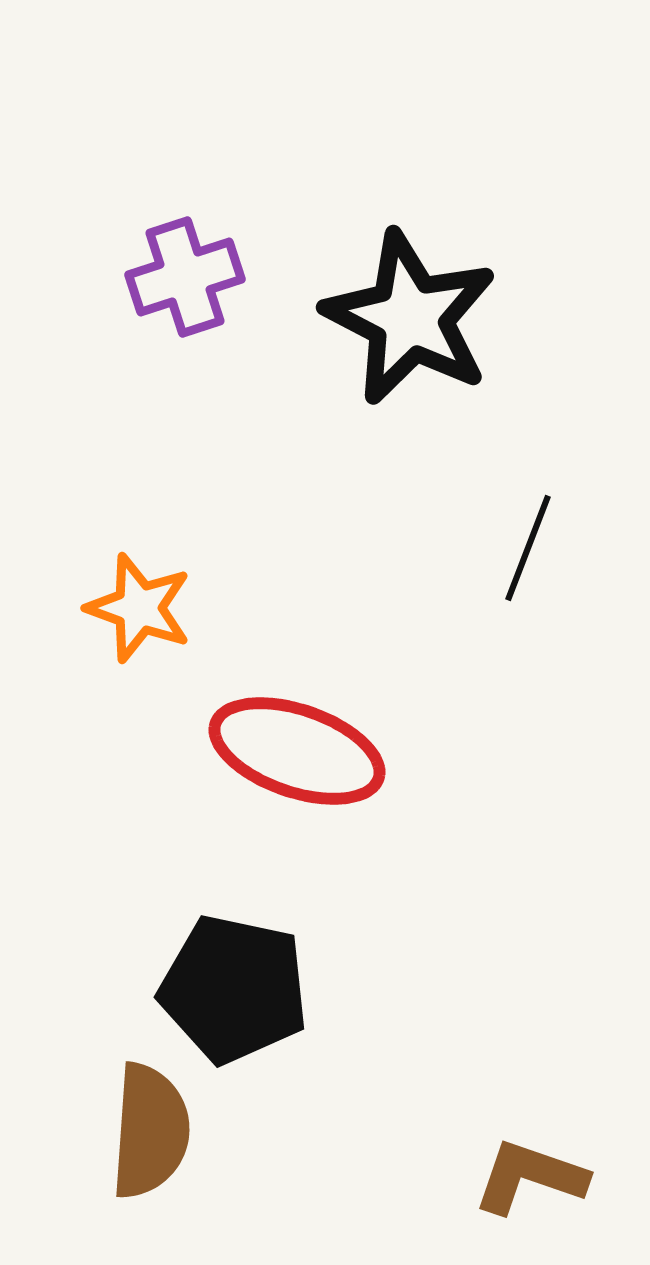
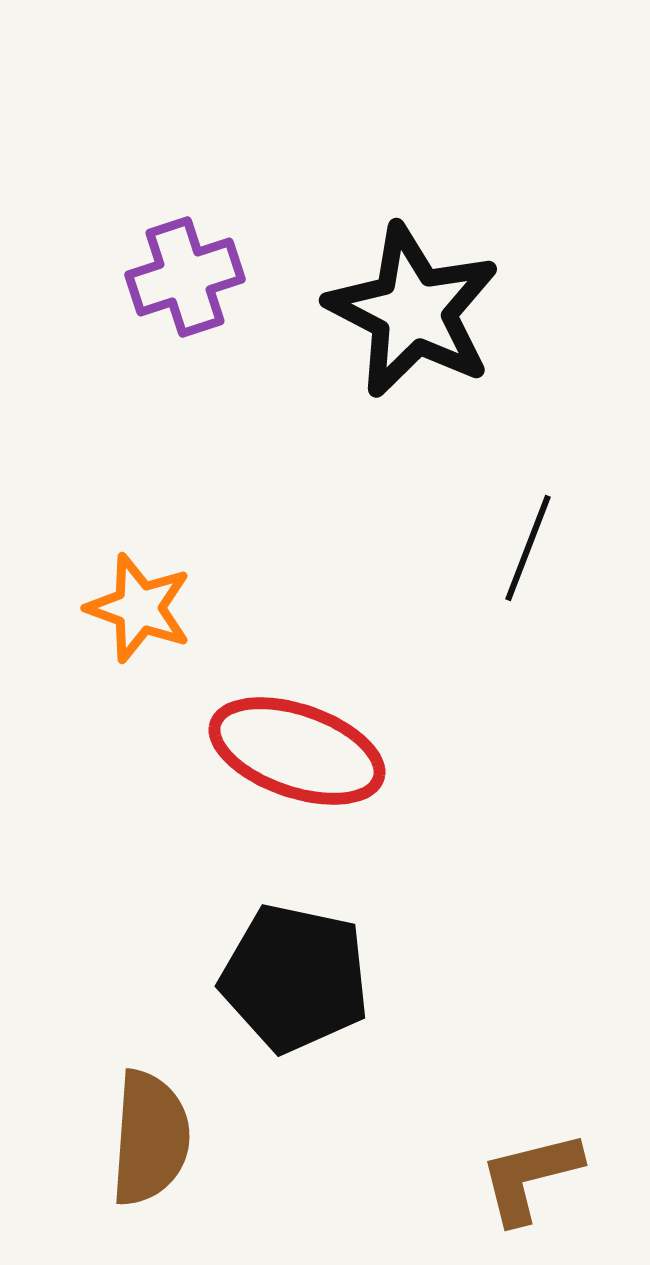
black star: moved 3 px right, 7 px up
black pentagon: moved 61 px right, 11 px up
brown semicircle: moved 7 px down
brown L-shape: rotated 33 degrees counterclockwise
